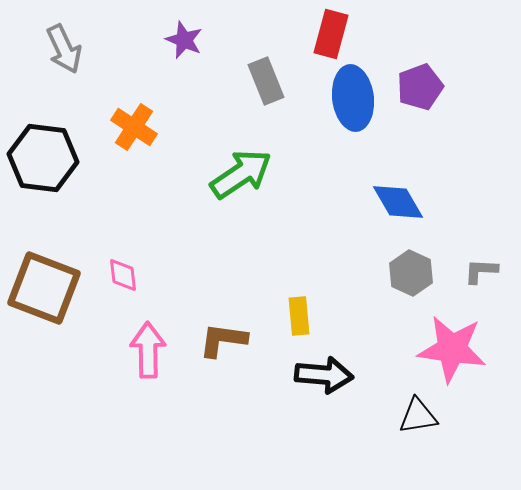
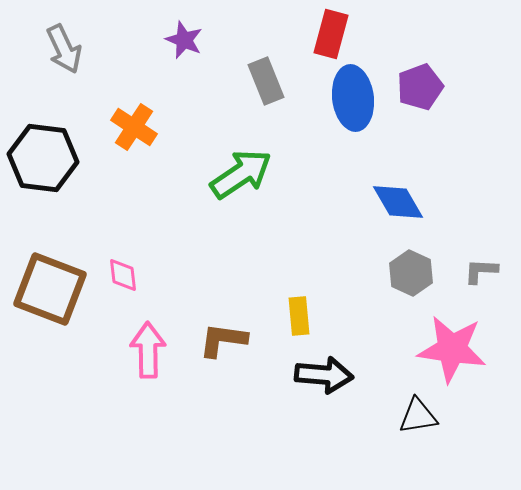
brown square: moved 6 px right, 1 px down
